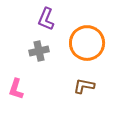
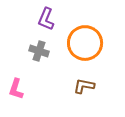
orange circle: moved 2 px left
gray cross: rotated 30 degrees clockwise
